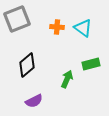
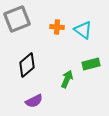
cyan triangle: moved 2 px down
